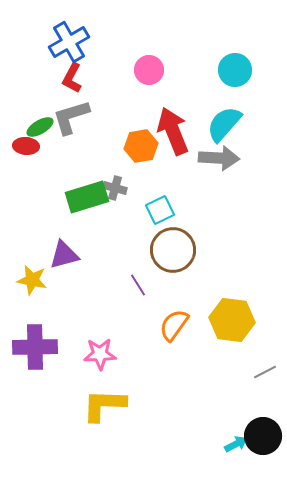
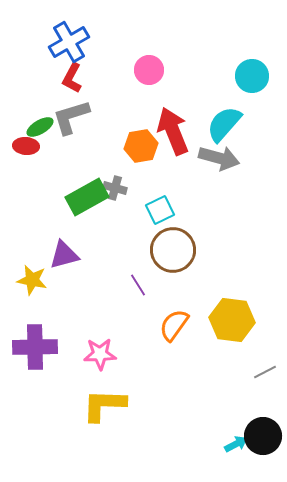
cyan circle: moved 17 px right, 6 px down
gray arrow: rotated 12 degrees clockwise
green rectangle: rotated 12 degrees counterclockwise
